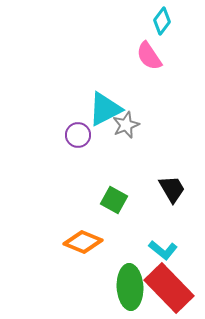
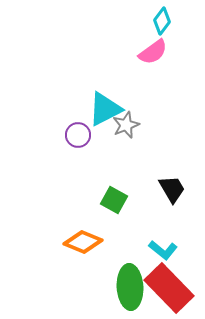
pink semicircle: moved 4 px right, 4 px up; rotated 92 degrees counterclockwise
